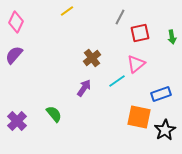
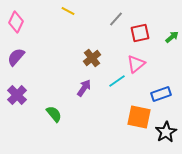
yellow line: moved 1 px right; rotated 64 degrees clockwise
gray line: moved 4 px left, 2 px down; rotated 14 degrees clockwise
green arrow: rotated 120 degrees counterclockwise
purple semicircle: moved 2 px right, 2 px down
purple cross: moved 26 px up
black star: moved 1 px right, 2 px down
